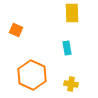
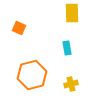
orange square: moved 3 px right, 2 px up
orange hexagon: rotated 20 degrees clockwise
yellow cross: rotated 24 degrees counterclockwise
